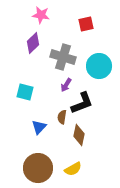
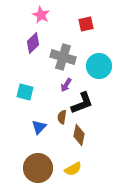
pink star: rotated 18 degrees clockwise
